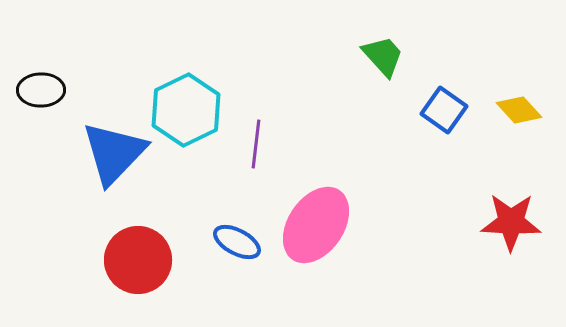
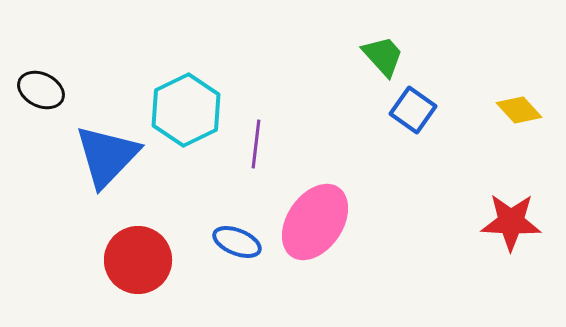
black ellipse: rotated 27 degrees clockwise
blue square: moved 31 px left
blue triangle: moved 7 px left, 3 px down
pink ellipse: moved 1 px left, 3 px up
blue ellipse: rotated 6 degrees counterclockwise
